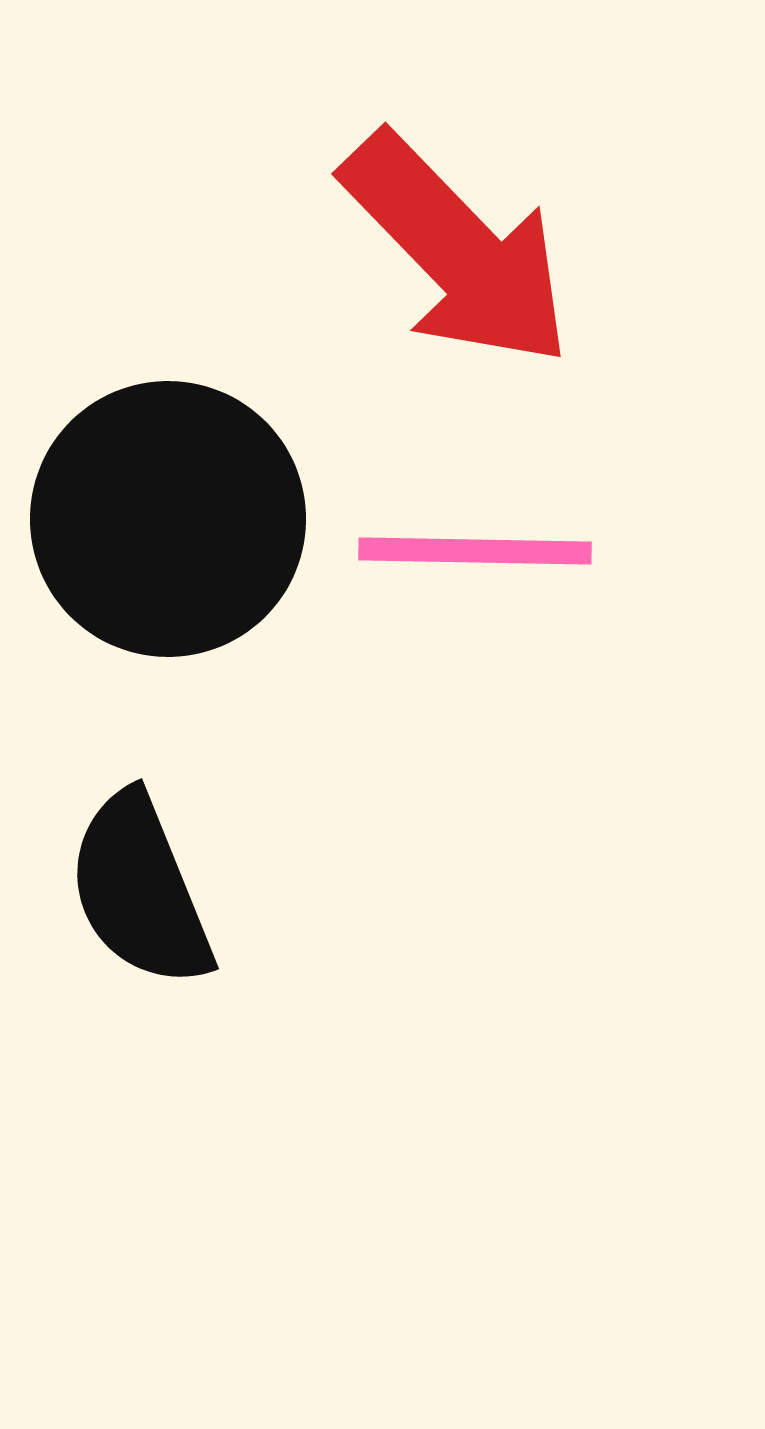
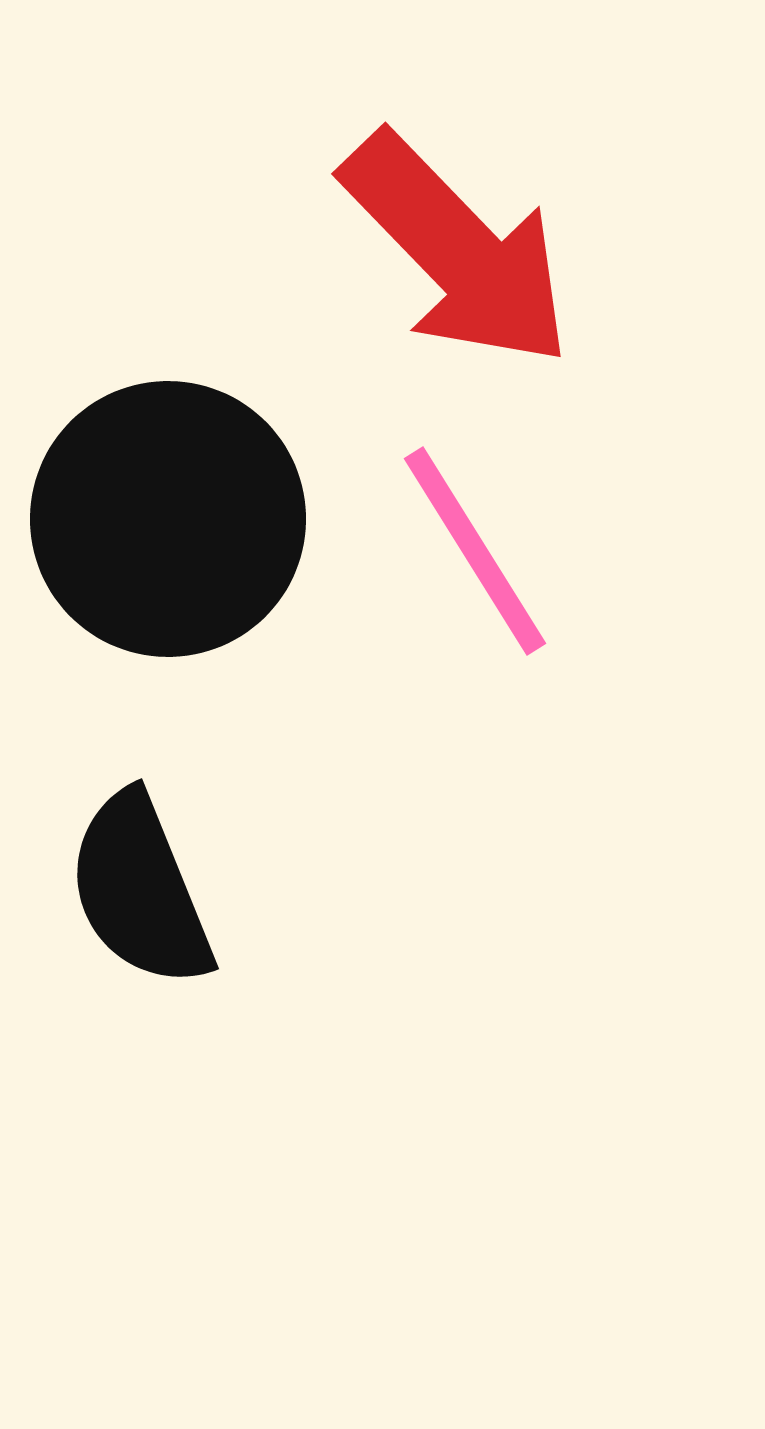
pink line: rotated 57 degrees clockwise
